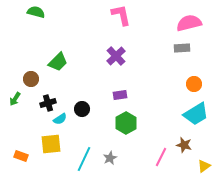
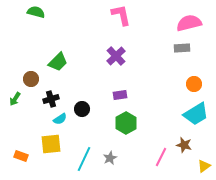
black cross: moved 3 px right, 4 px up
